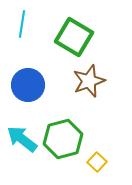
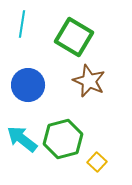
brown star: rotated 28 degrees counterclockwise
